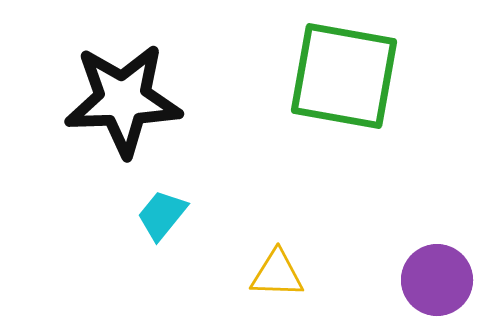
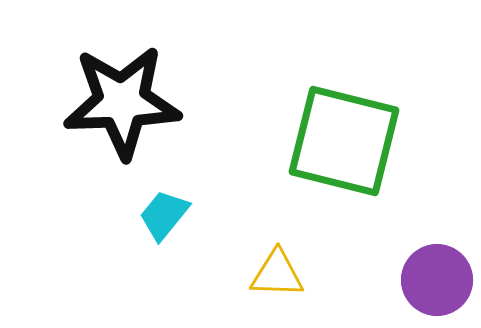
green square: moved 65 px down; rotated 4 degrees clockwise
black star: moved 1 px left, 2 px down
cyan trapezoid: moved 2 px right
